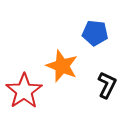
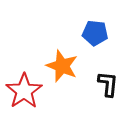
black L-shape: moved 1 px right, 1 px up; rotated 20 degrees counterclockwise
